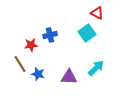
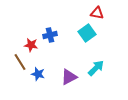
red triangle: rotated 16 degrees counterclockwise
red star: rotated 16 degrees clockwise
brown line: moved 2 px up
purple triangle: rotated 30 degrees counterclockwise
